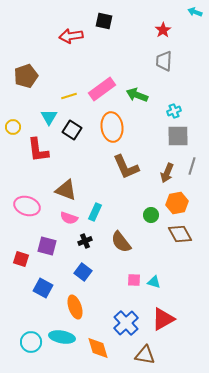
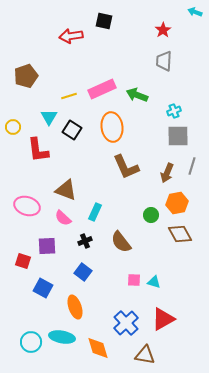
pink rectangle at (102, 89): rotated 12 degrees clockwise
pink semicircle at (69, 218): moved 6 px left; rotated 24 degrees clockwise
purple square at (47, 246): rotated 18 degrees counterclockwise
red square at (21, 259): moved 2 px right, 2 px down
